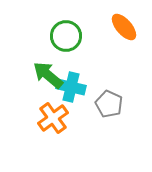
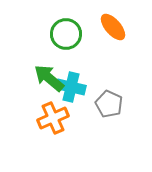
orange ellipse: moved 11 px left
green circle: moved 2 px up
green arrow: moved 1 px right, 3 px down
orange cross: rotated 12 degrees clockwise
